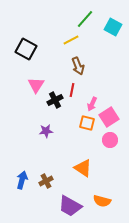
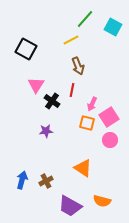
black cross: moved 3 px left, 1 px down; rotated 28 degrees counterclockwise
